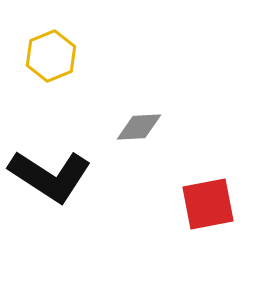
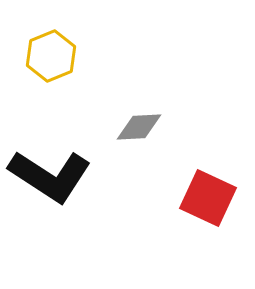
red square: moved 6 px up; rotated 36 degrees clockwise
